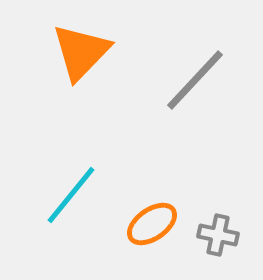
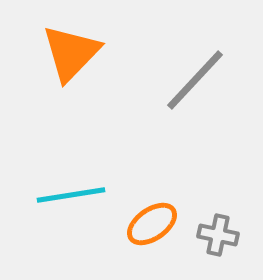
orange triangle: moved 10 px left, 1 px down
cyan line: rotated 42 degrees clockwise
